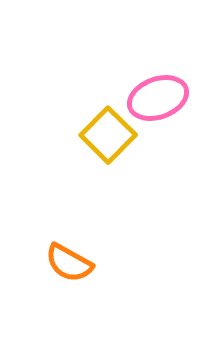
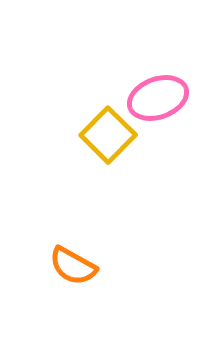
orange semicircle: moved 4 px right, 3 px down
